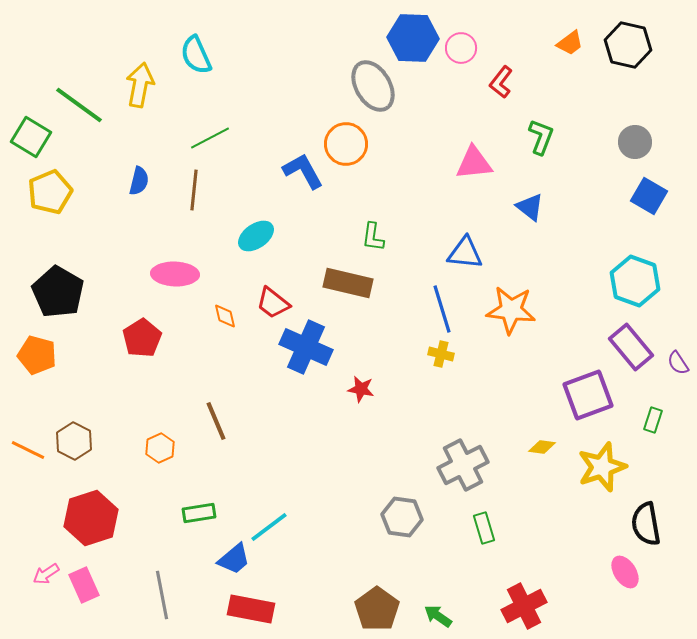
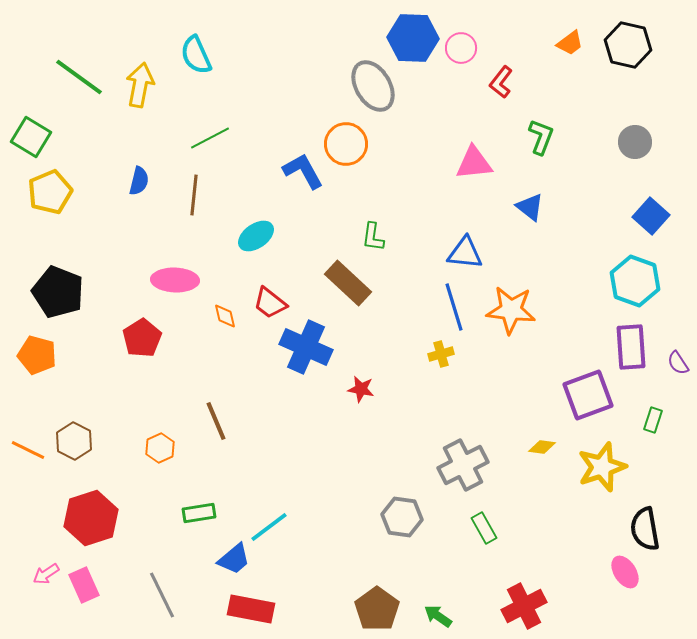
green line at (79, 105): moved 28 px up
brown line at (194, 190): moved 5 px down
blue square at (649, 196): moved 2 px right, 20 px down; rotated 12 degrees clockwise
pink ellipse at (175, 274): moved 6 px down
brown rectangle at (348, 283): rotated 30 degrees clockwise
black pentagon at (58, 292): rotated 9 degrees counterclockwise
red trapezoid at (273, 303): moved 3 px left
blue line at (442, 309): moved 12 px right, 2 px up
purple rectangle at (631, 347): rotated 36 degrees clockwise
yellow cross at (441, 354): rotated 30 degrees counterclockwise
black semicircle at (646, 524): moved 1 px left, 5 px down
green rectangle at (484, 528): rotated 12 degrees counterclockwise
gray line at (162, 595): rotated 15 degrees counterclockwise
